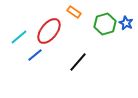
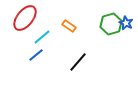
orange rectangle: moved 5 px left, 14 px down
green hexagon: moved 6 px right
red ellipse: moved 24 px left, 13 px up
cyan line: moved 23 px right
blue line: moved 1 px right
